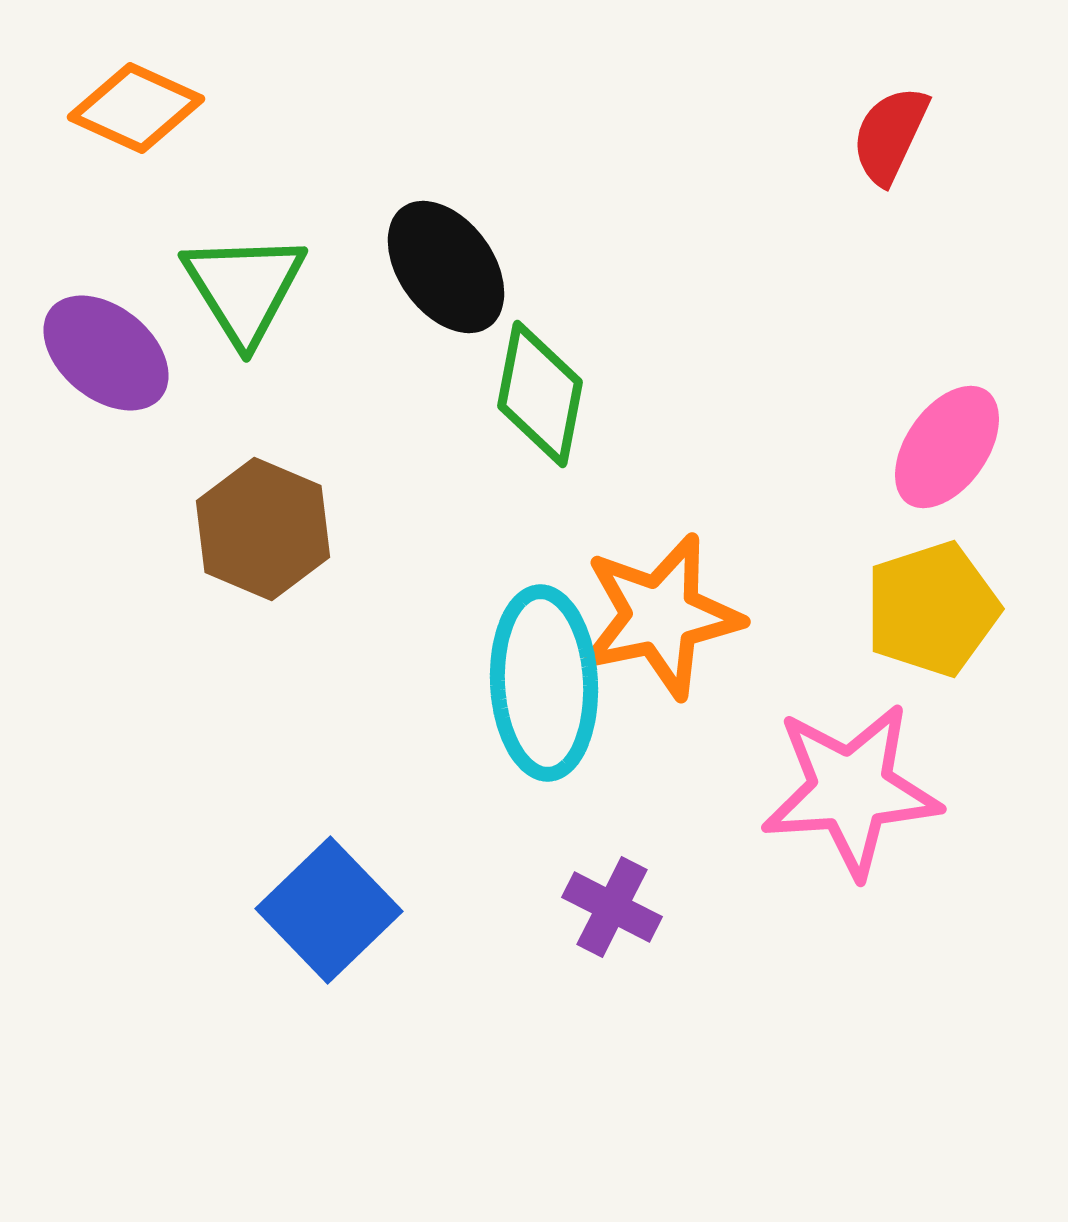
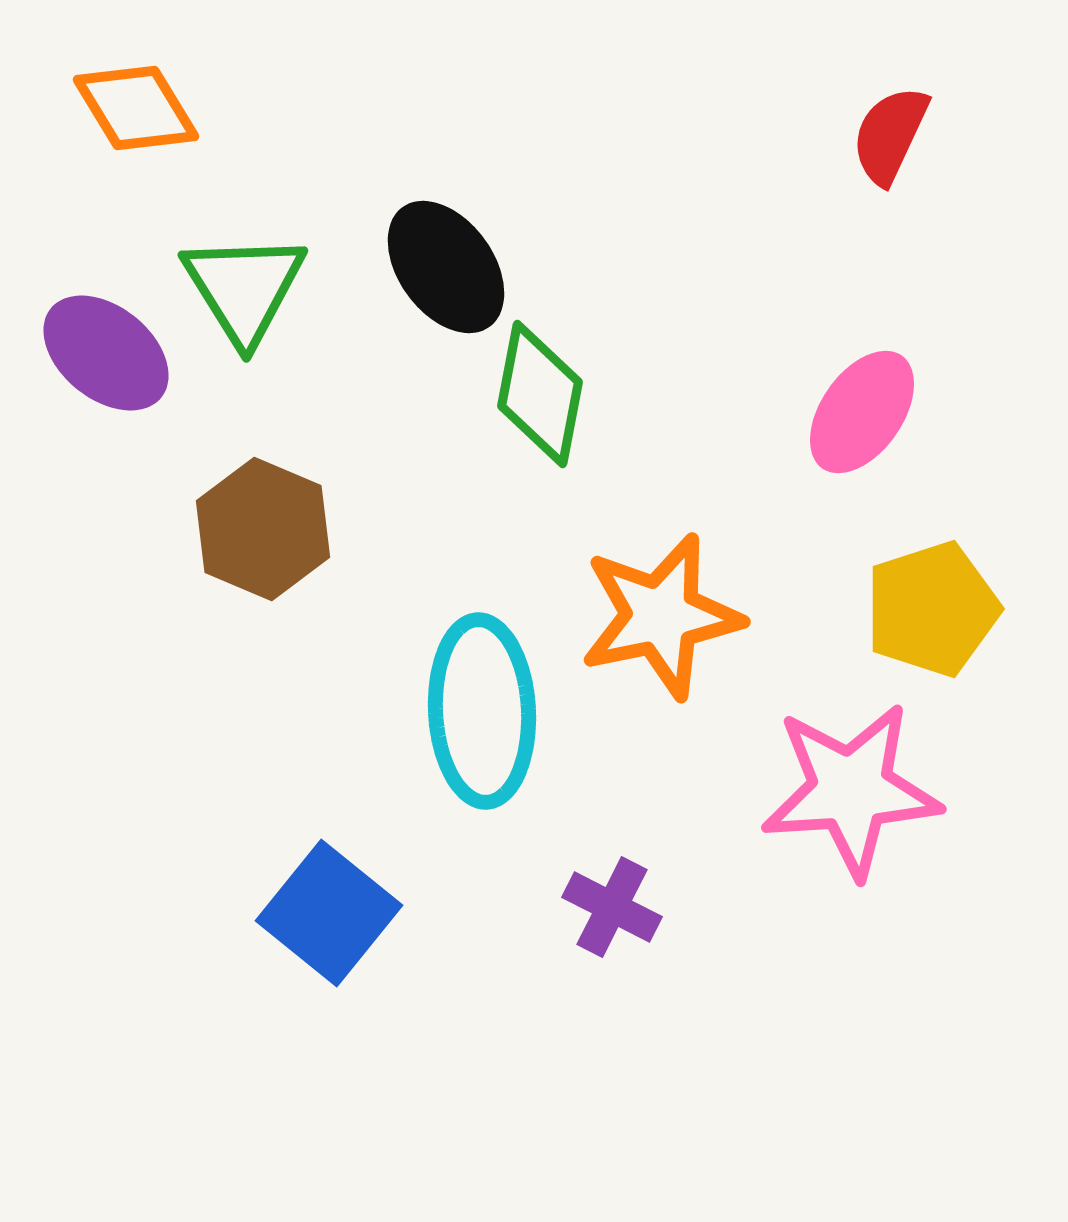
orange diamond: rotated 34 degrees clockwise
pink ellipse: moved 85 px left, 35 px up
cyan ellipse: moved 62 px left, 28 px down
blue square: moved 3 px down; rotated 7 degrees counterclockwise
